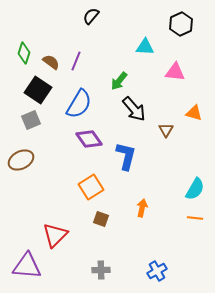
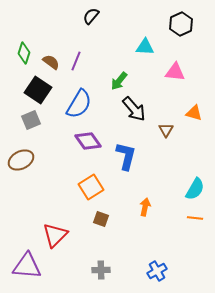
purple diamond: moved 1 px left, 2 px down
orange arrow: moved 3 px right, 1 px up
